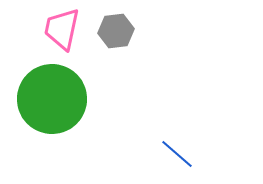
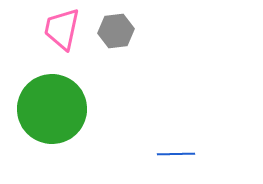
green circle: moved 10 px down
blue line: moved 1 px left; rotated 42 degrees counterclockwise
